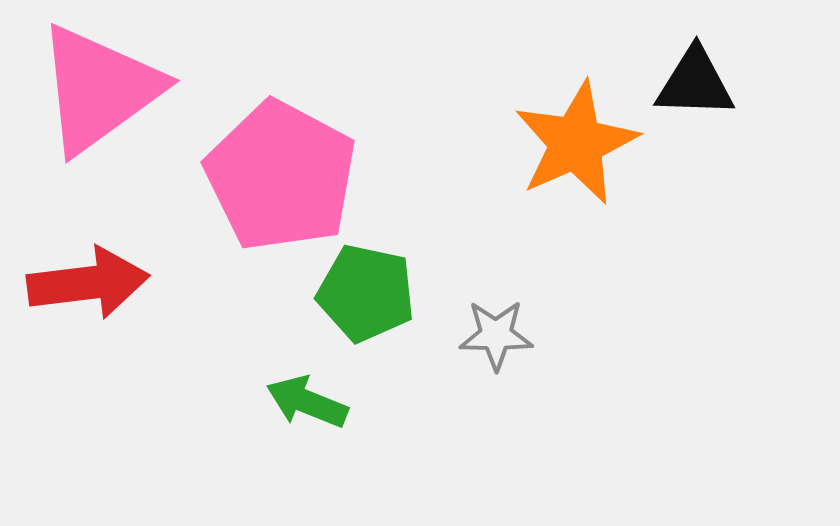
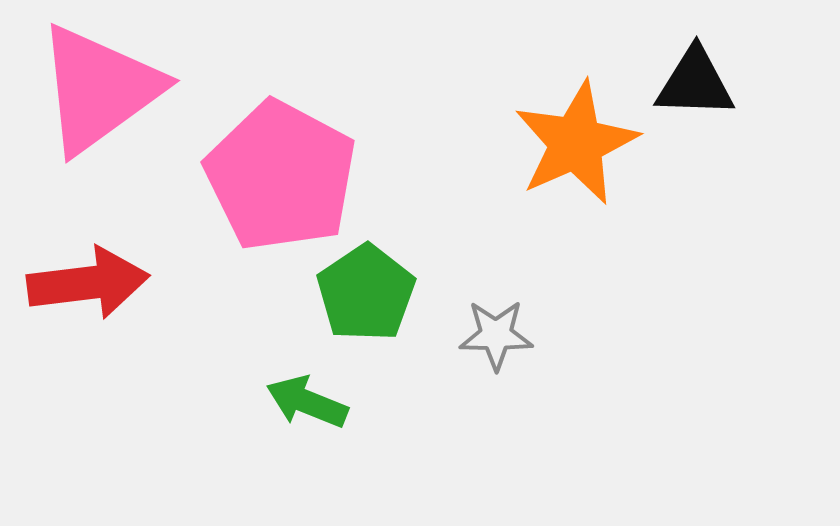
green pentagon: rotated 26 degrees clockwise
